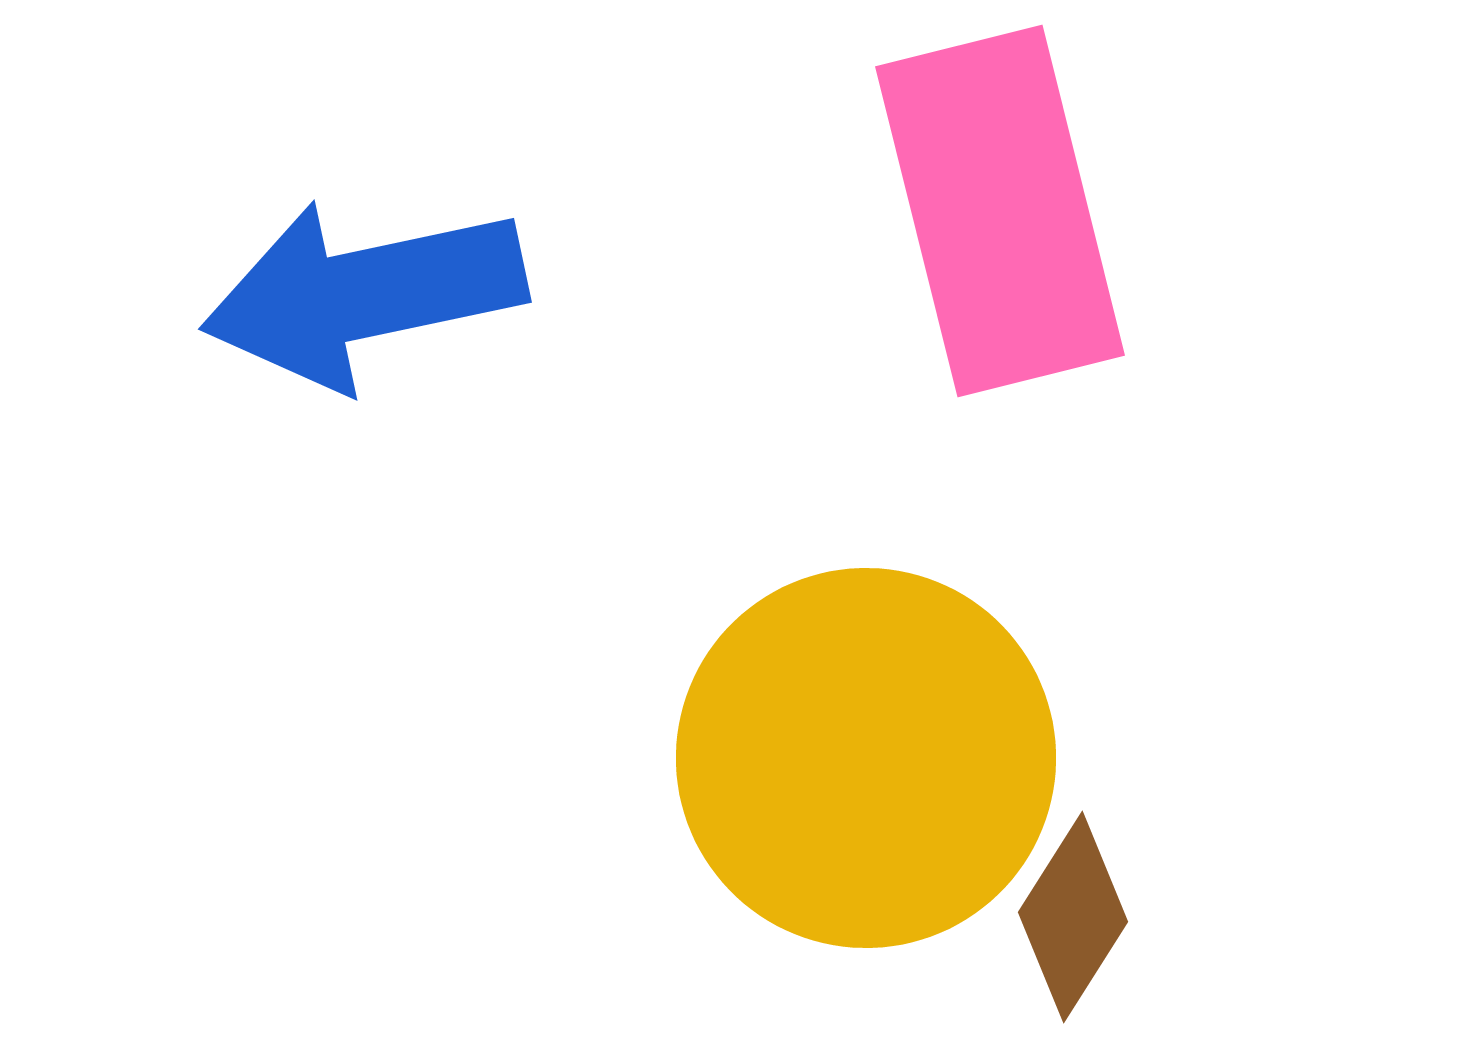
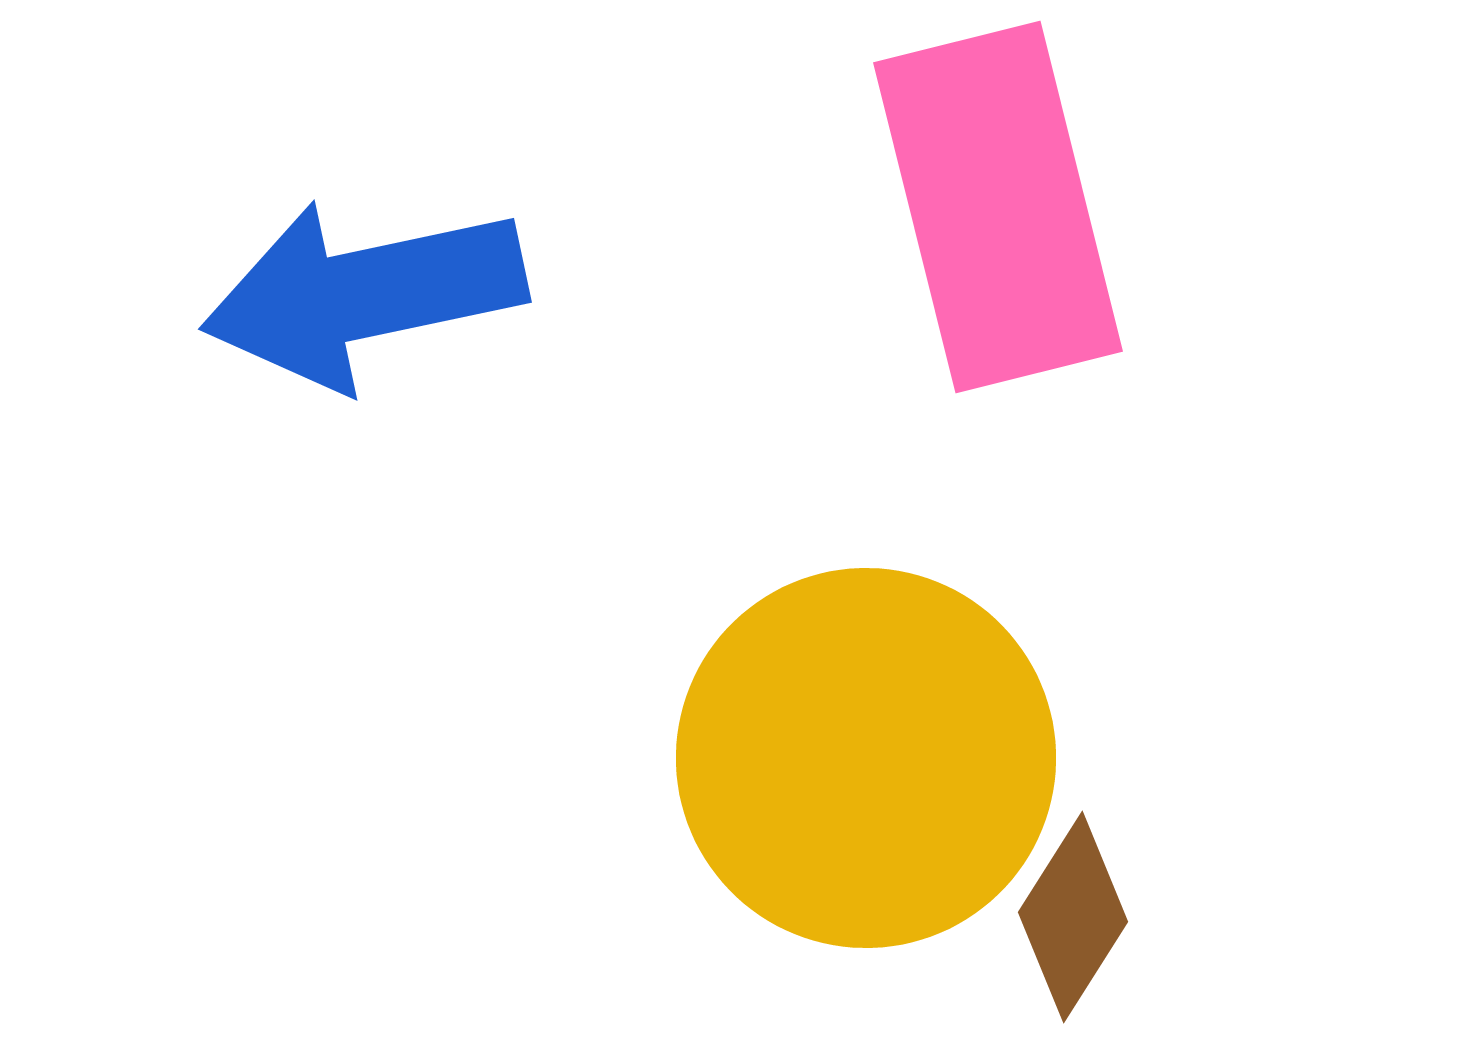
pink rectangle: moved 2 px left, 4 px up
